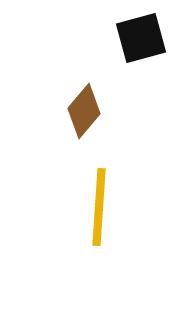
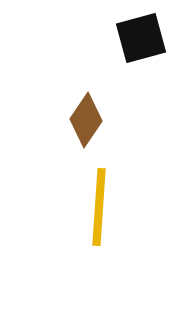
brown diamond: moved 2 px right, 9 px down; rotated 6 degrees counterclockwise
